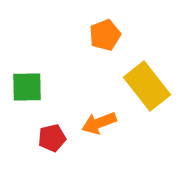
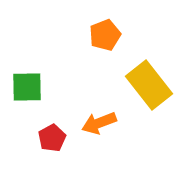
yellow rectangle: moved 2 px right, 1 px up
red pentagon: rotated 16 degrees counterclockwise
